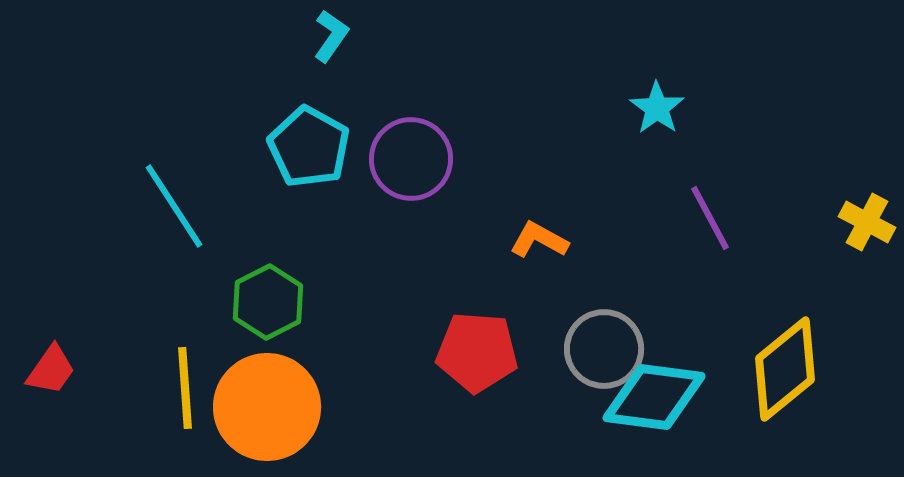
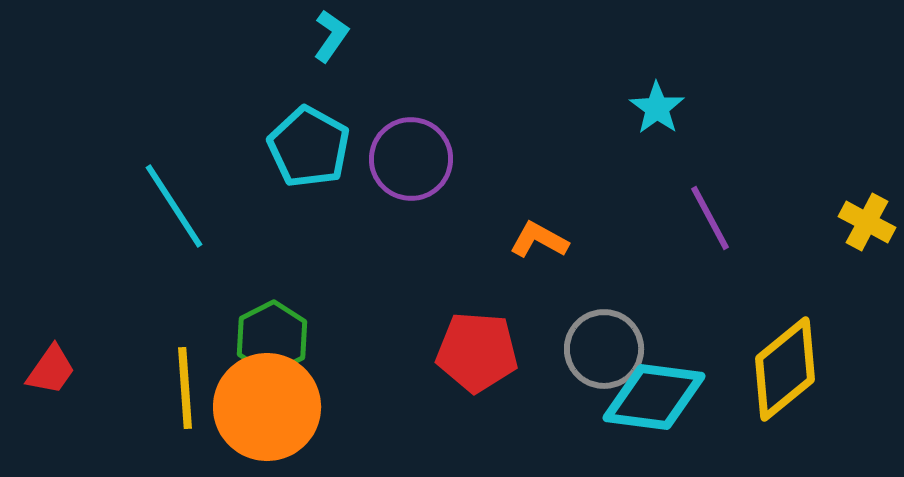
green hexagon: moved 4 px right, 36 px down
